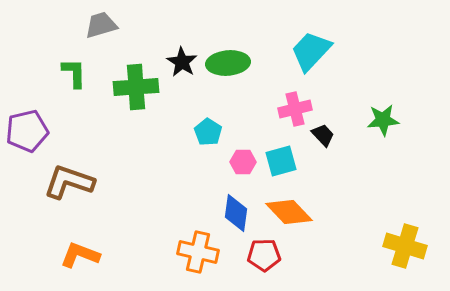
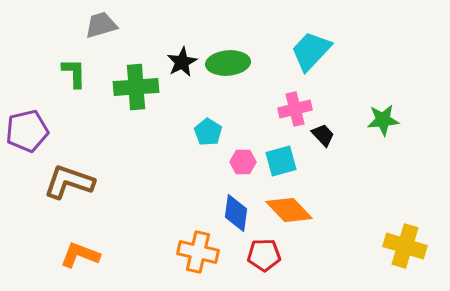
black star: rotated 12 degrees clockwise
orange diamond: moved 2 px up
